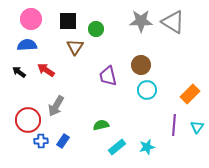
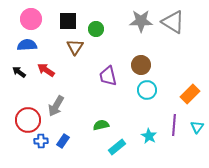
cyan star: moved 2 px right, 11 px up; rotated 28 degrees counterclockwise
